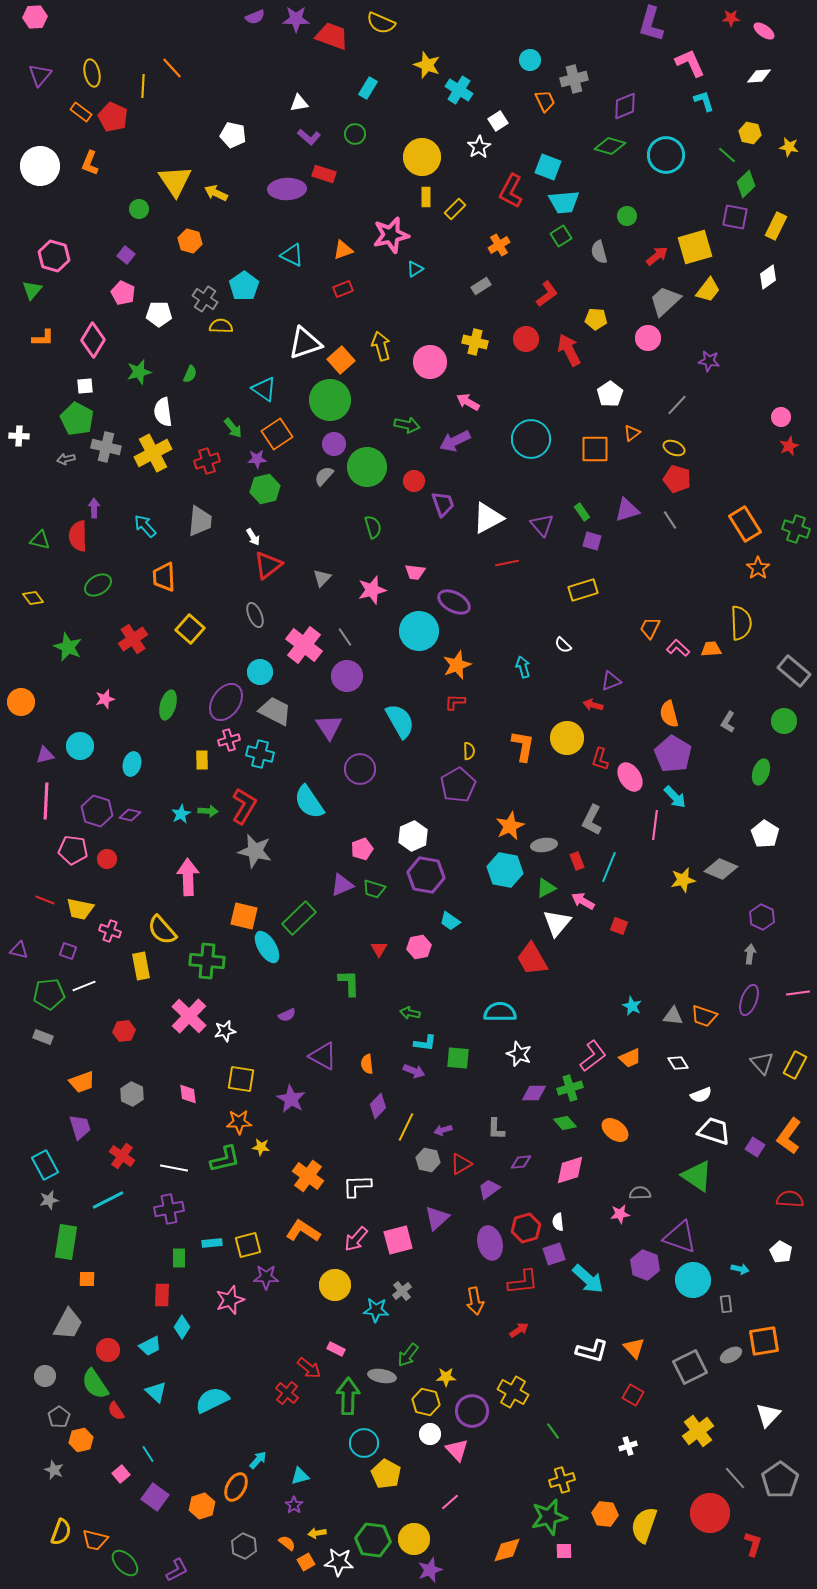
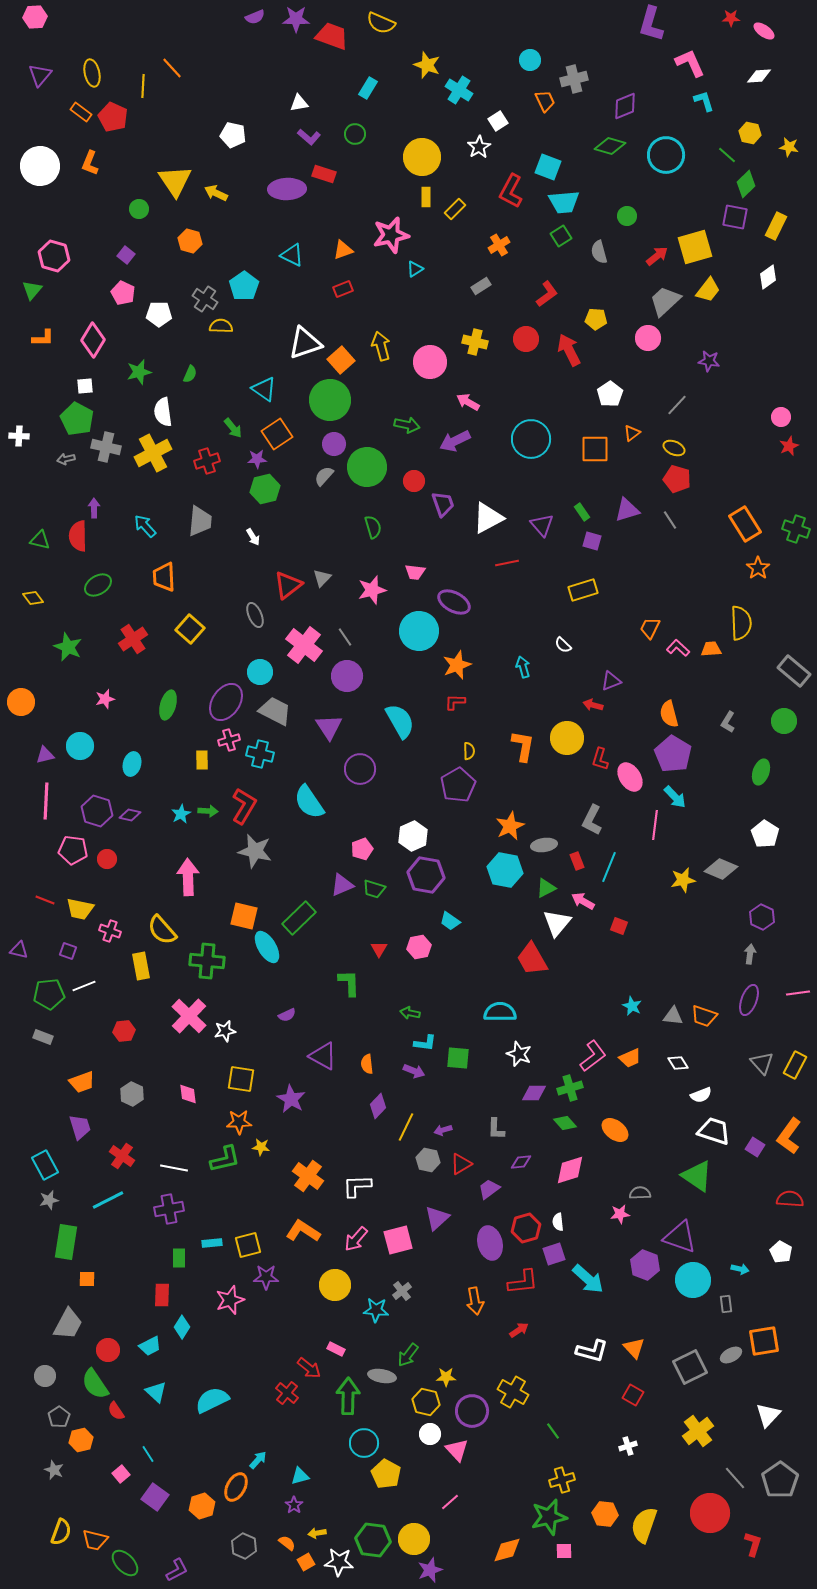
red triangle at (268, 565): moved 20 px right, 20 px down
